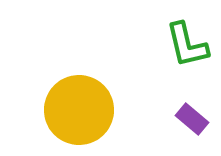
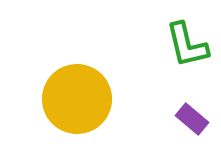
yellow circle: moved 2 px left, 11 px up
